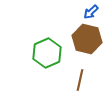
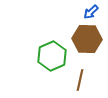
brown hexagon: rotated 12 degrees counterclockwise
green hexagon: moved 5 px right, 3 px down
